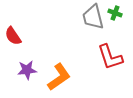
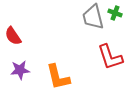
purple star: moved 7 px left
orange L-shape: moved 1 px left; rotated 112 degrees clockwise
